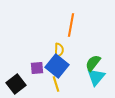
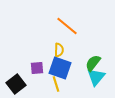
orange line: moved 4 px left, 1 px down; rotated 60 degrees counterclockwise
blue square: moved 3 px right, 2 px down; rotated 20 degrees counterclockwise
